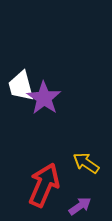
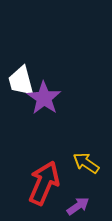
white trapezoid: moved 5 px up
red arrow: moved 2 px up
purple arrow: moved 2 px left
